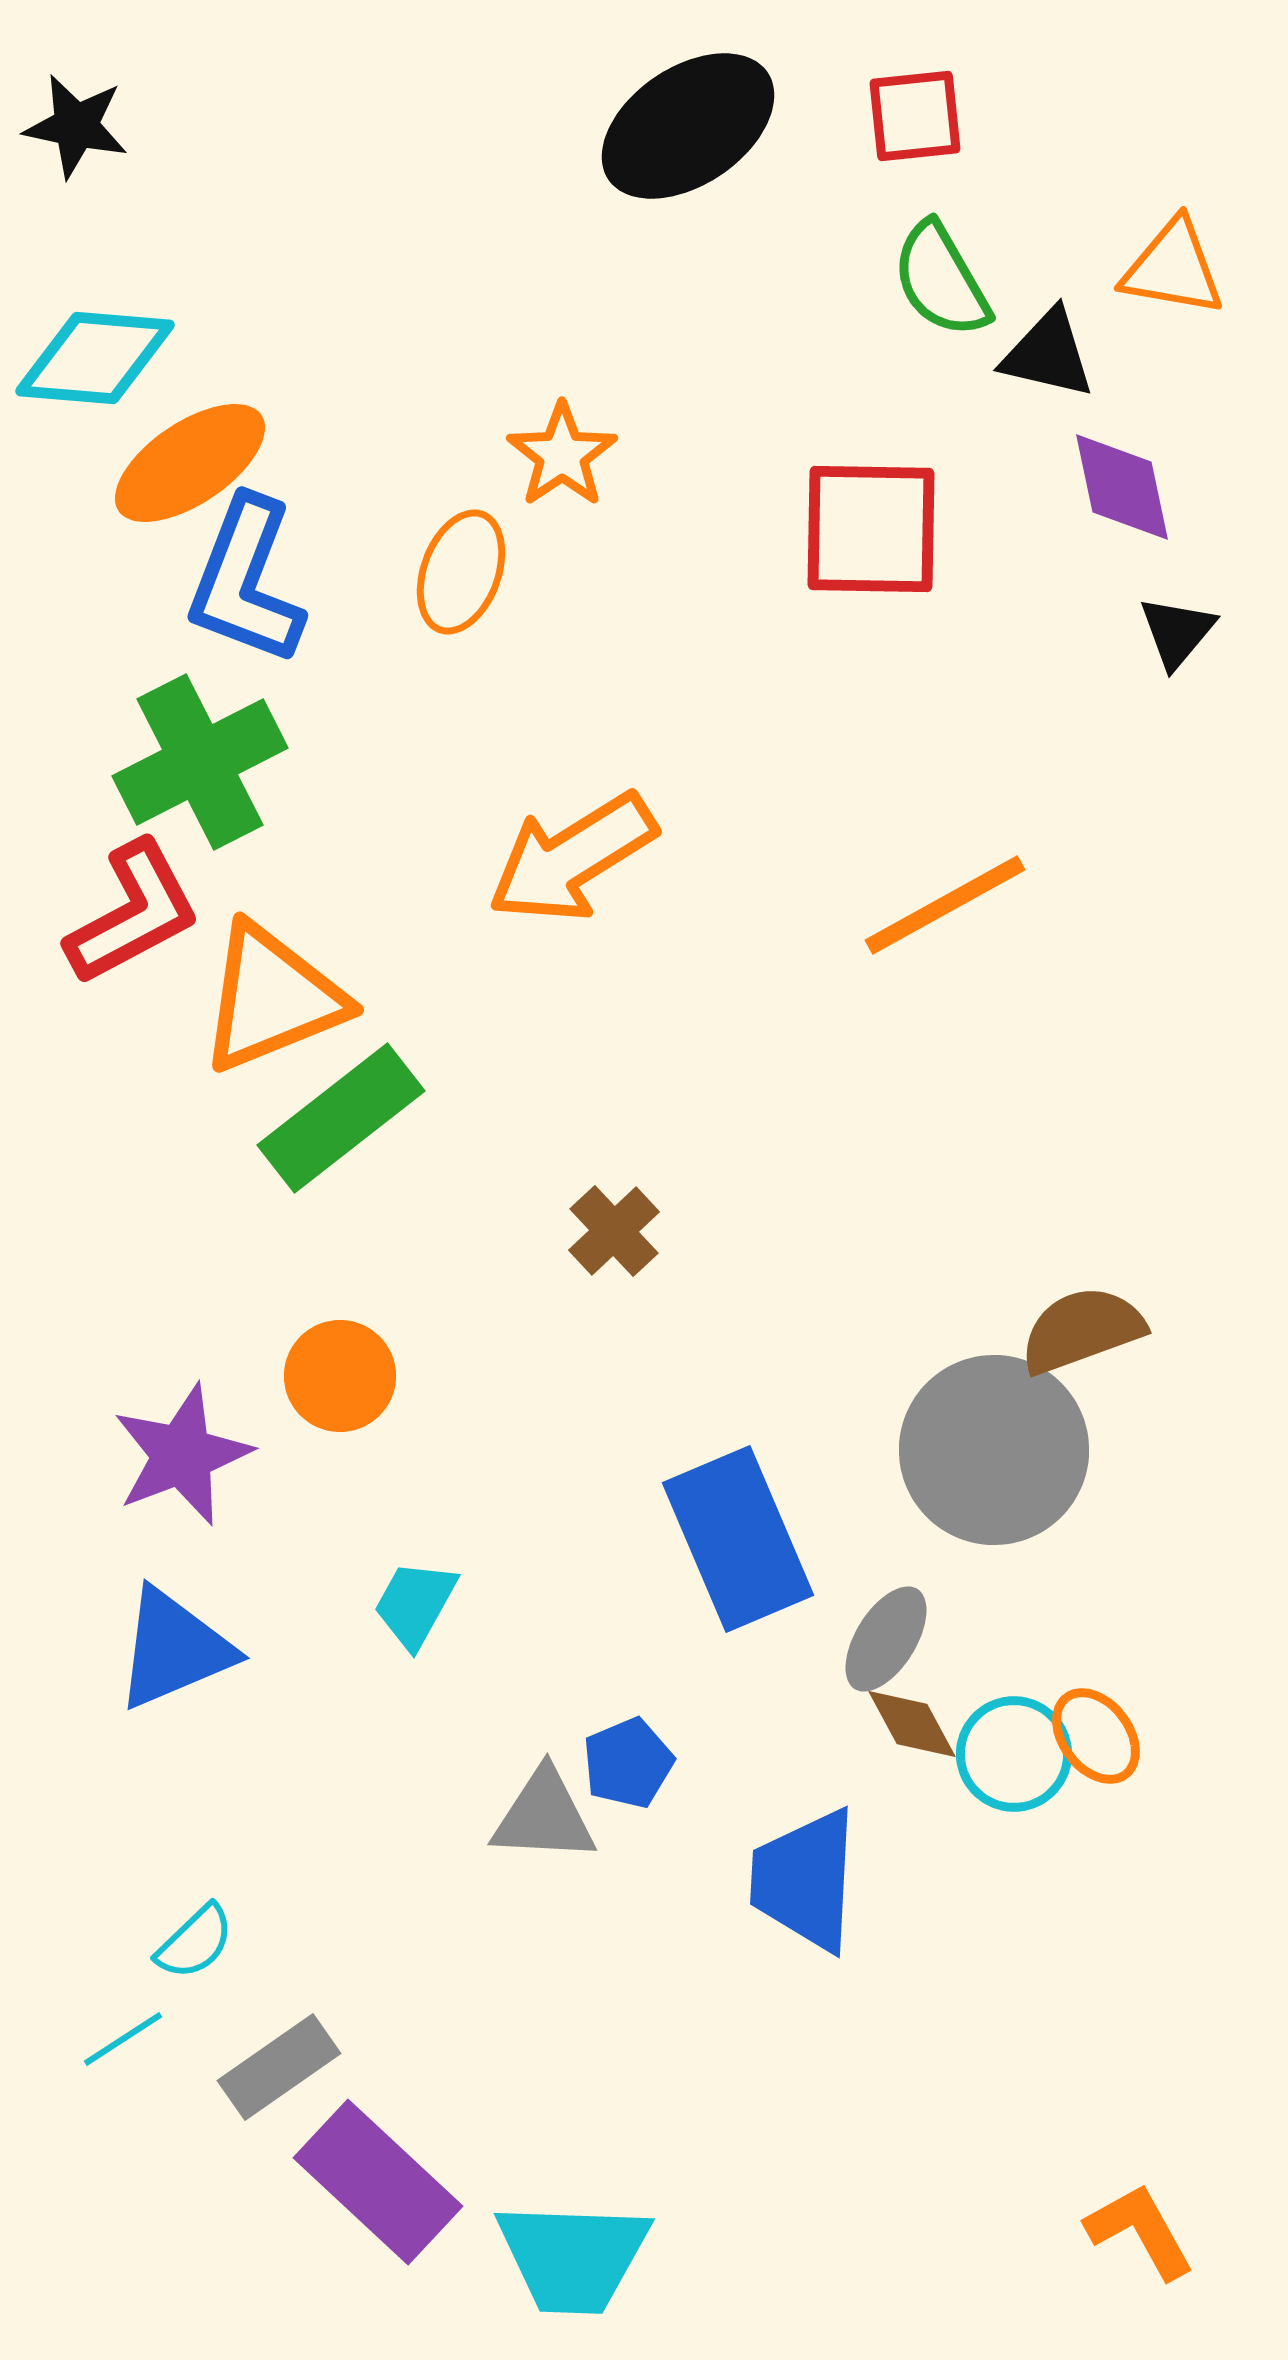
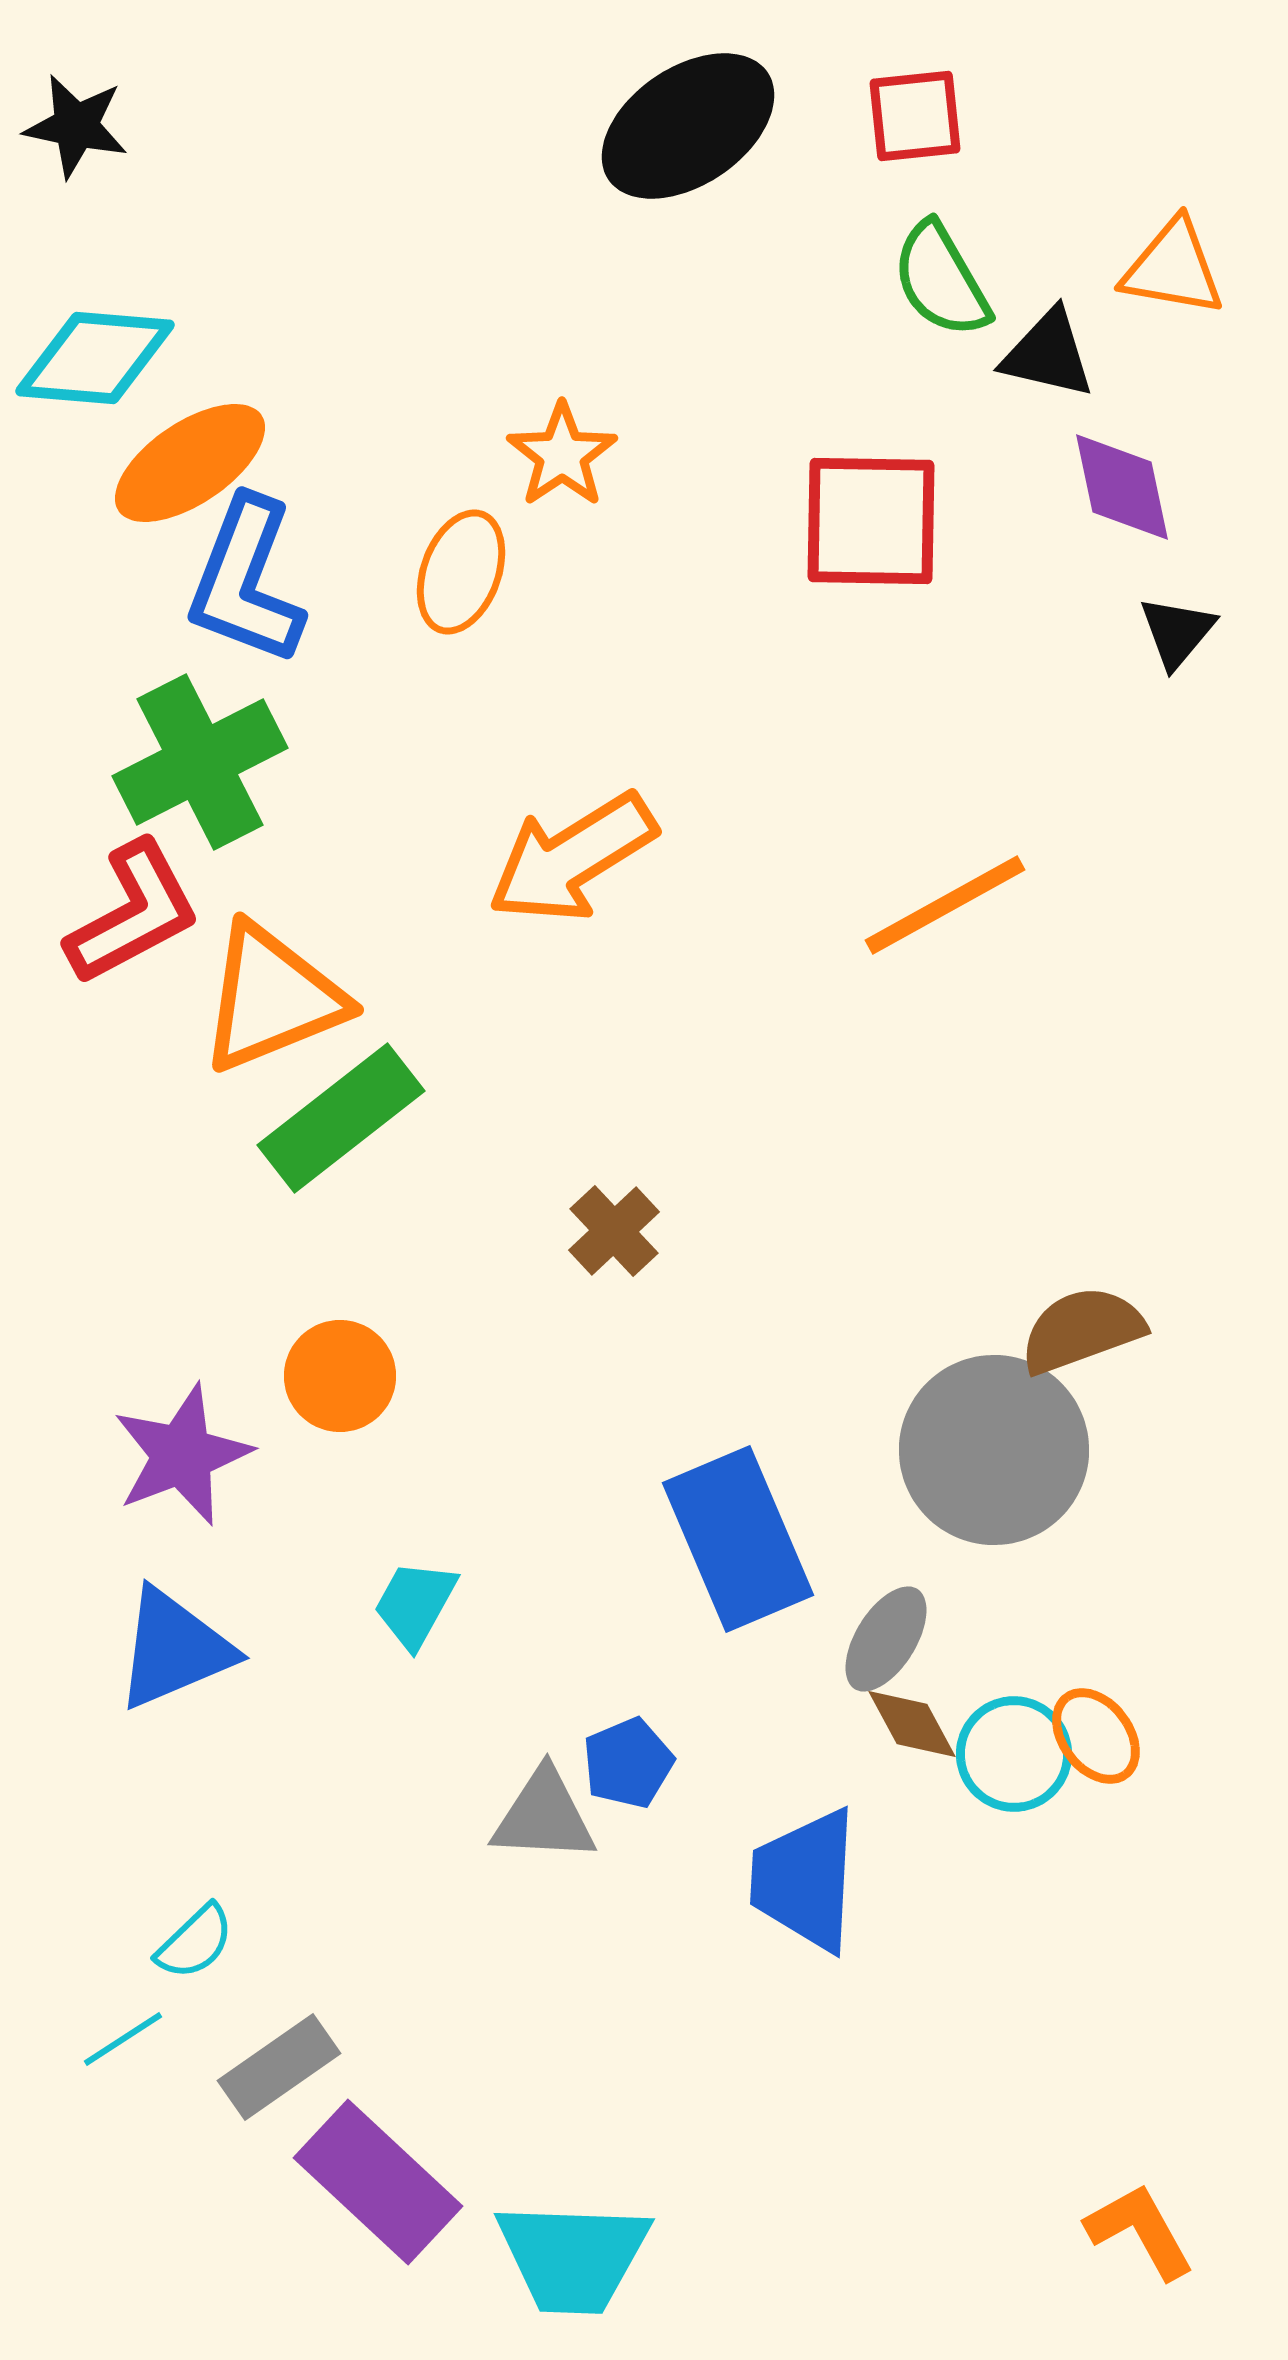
red square at (871, 529): moved 8 px up
